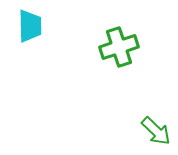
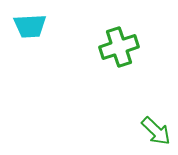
cyan trapezoid: rotated 88 degrees clockwise
